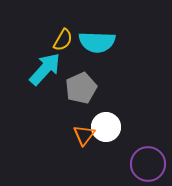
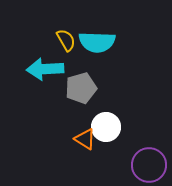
yellow semicircle: moved 3 px right; rotated 60 degrees counterclockwise
cyan arrow: rotated 135 degrees counterclockwise
gray pentagon: rotated 8 degrees clockwise
orange triangle: moved 1 px right, 4 px down; rotated 35 degrees counterclockwise
purple circle: moved 1 px right, 1 px down
